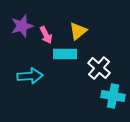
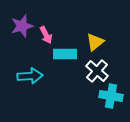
yellow triangle: moved 17 px right, 11 px down
white cross: moved 2 px left, 3 px down
cyan cross: moved 2 px left
